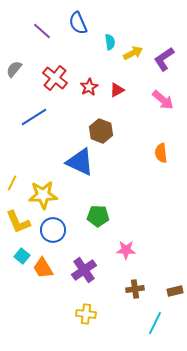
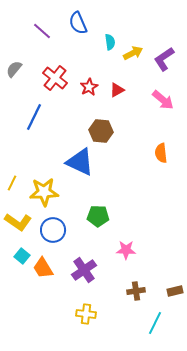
blue line: rotated 32 degrees counterclockwise
brown hexagon: rotated 15 degrees counterclockwise
yellow star: moved 1 px right, 3 px up
yellow L-shape: rotated 32 degrees counterclockwise
brown cross: moved 1 px right, 2 px down
